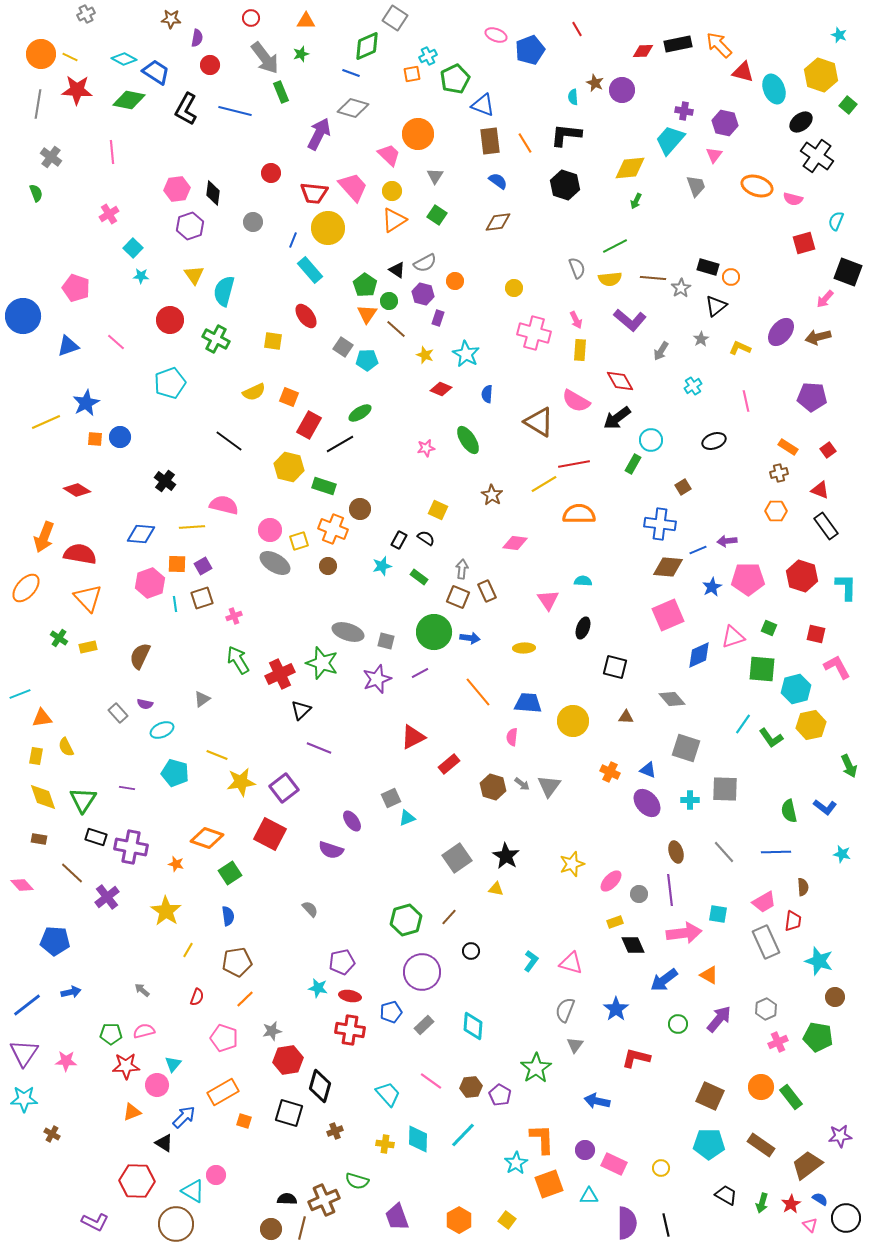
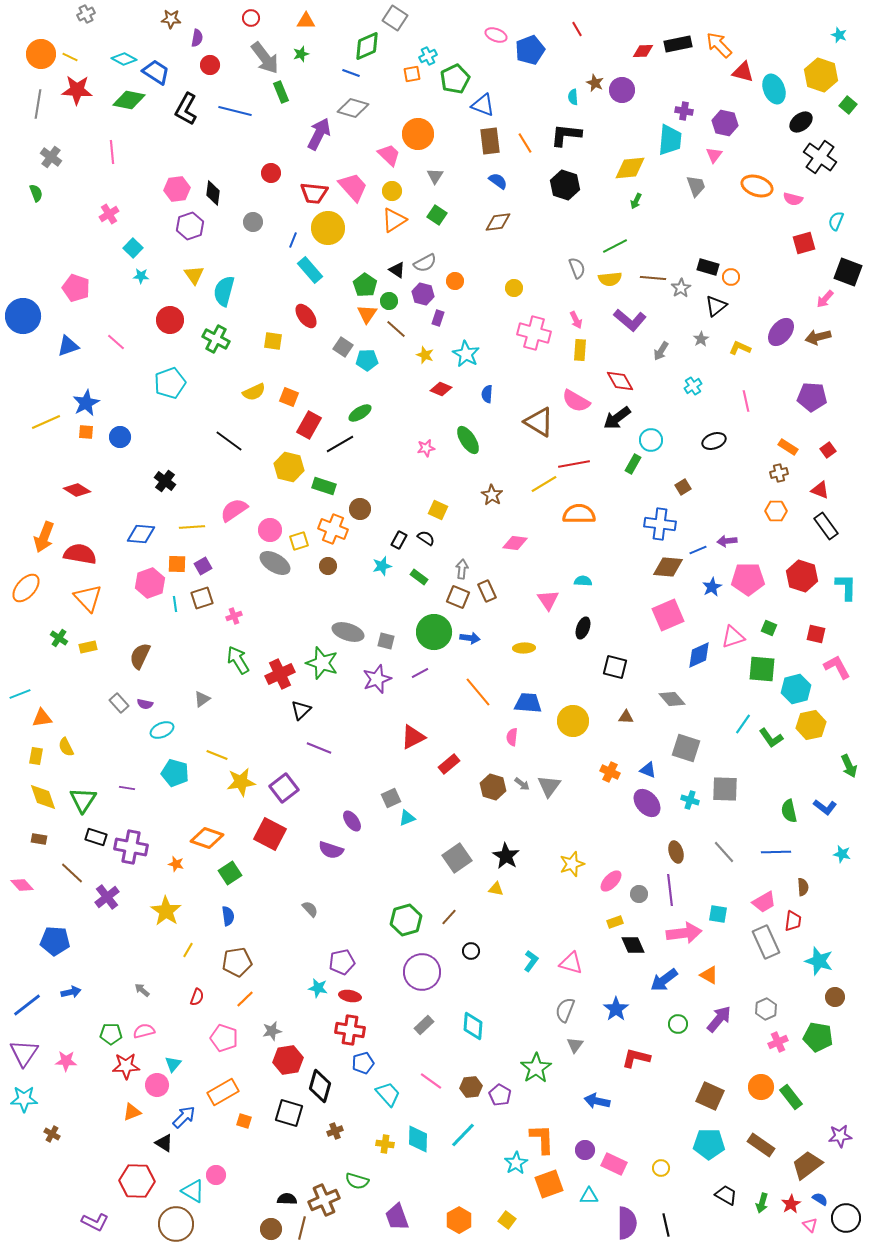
cyan trapezoid at (670, 140): rotated 144 degrees clockwise
black cross at (817, 156): moved 3 px right, 1 px down
orange square at (95, 439): moved 9 px left, 7 px up
pink semicircle at (224, 505): moved 10 px right, 5 px down; rotated 48 degrees counterclockwise
gray rectangle at (118, 713): moved 1 px right, 10 px up
cyan cross at (690, 800): rotated 18 degrees clockwise
blue pentagon at (391, 1012): moved 28 px left, 51 px down
